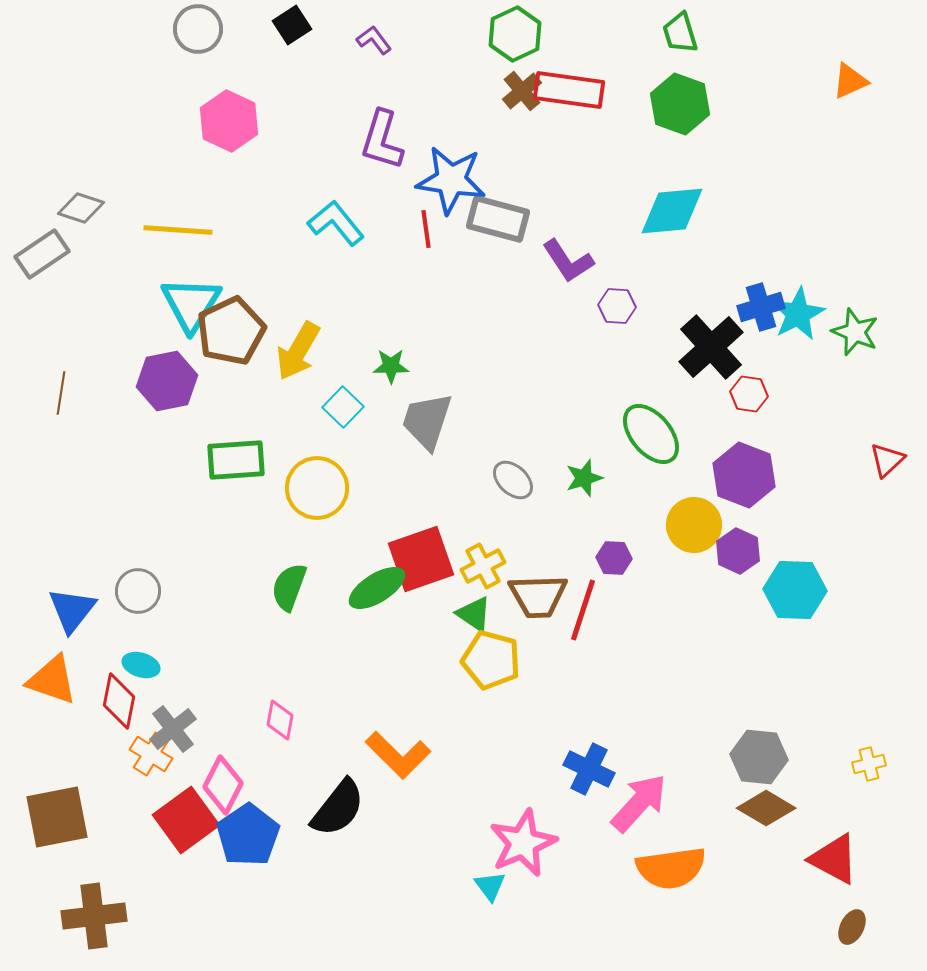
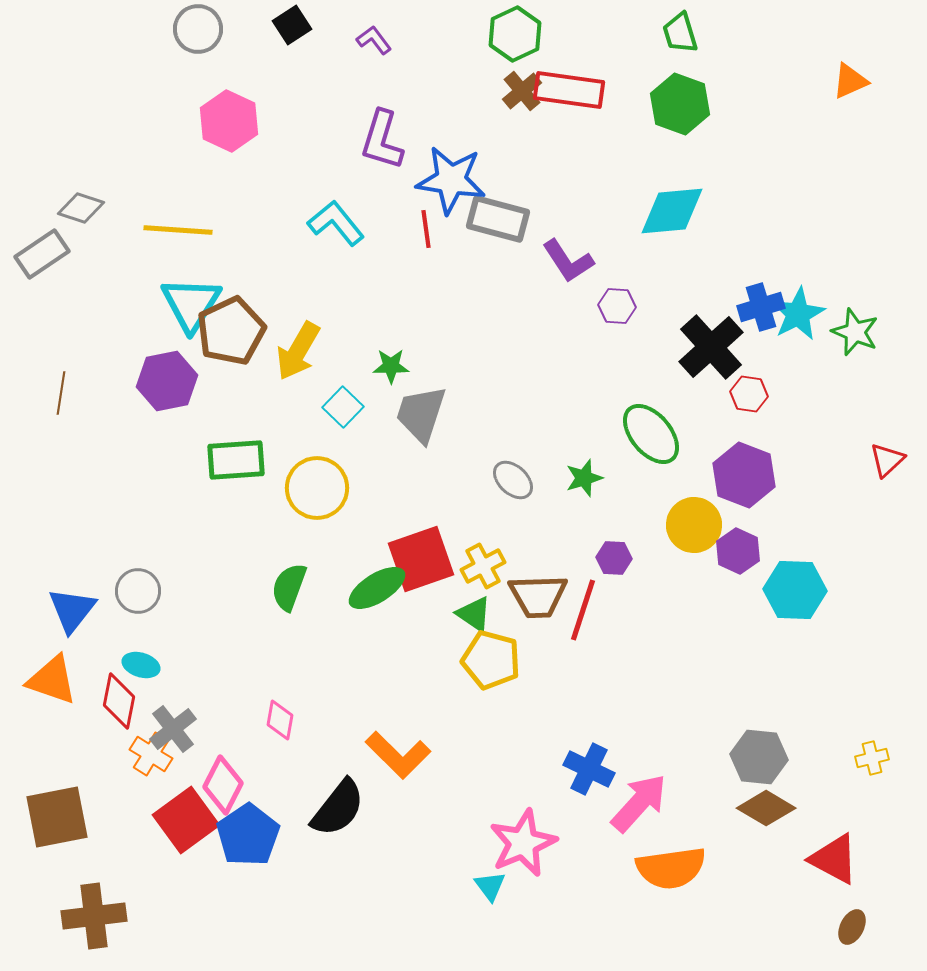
gray trapezoid at (427, 421): moved 6 px left, 7 px up
yellow cross at (869, 764): moved 3 px right, 6 px up
